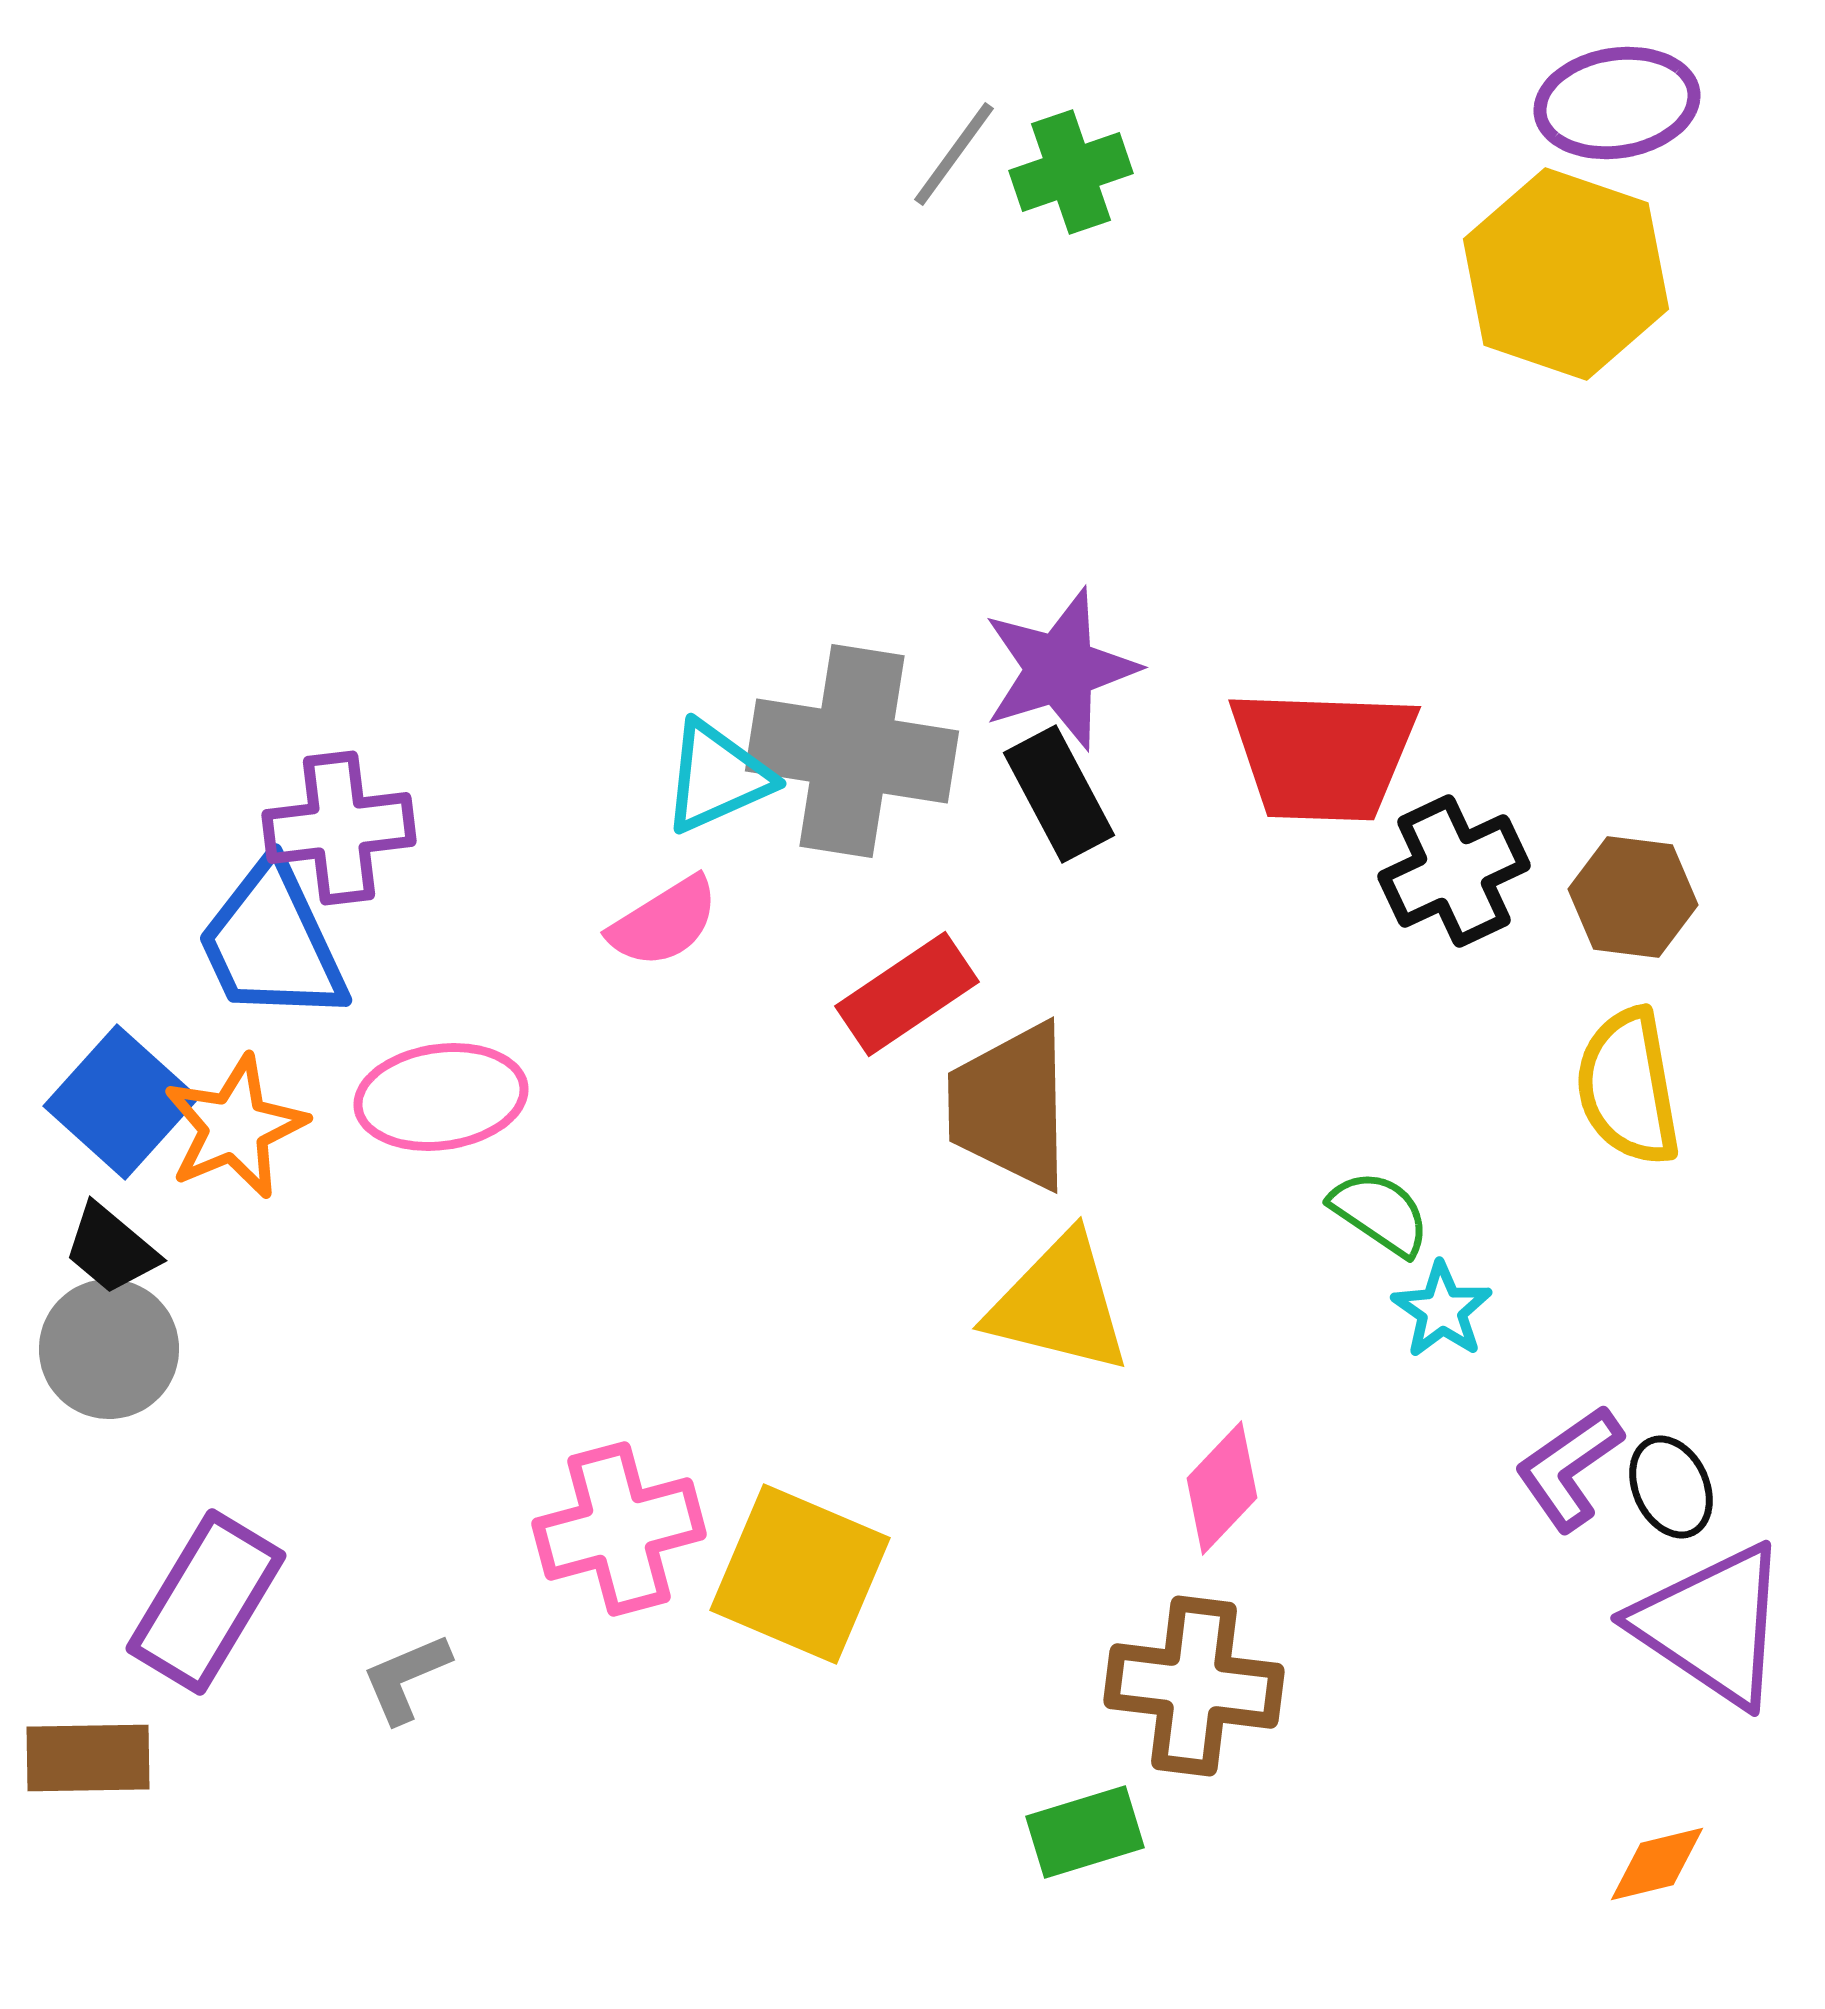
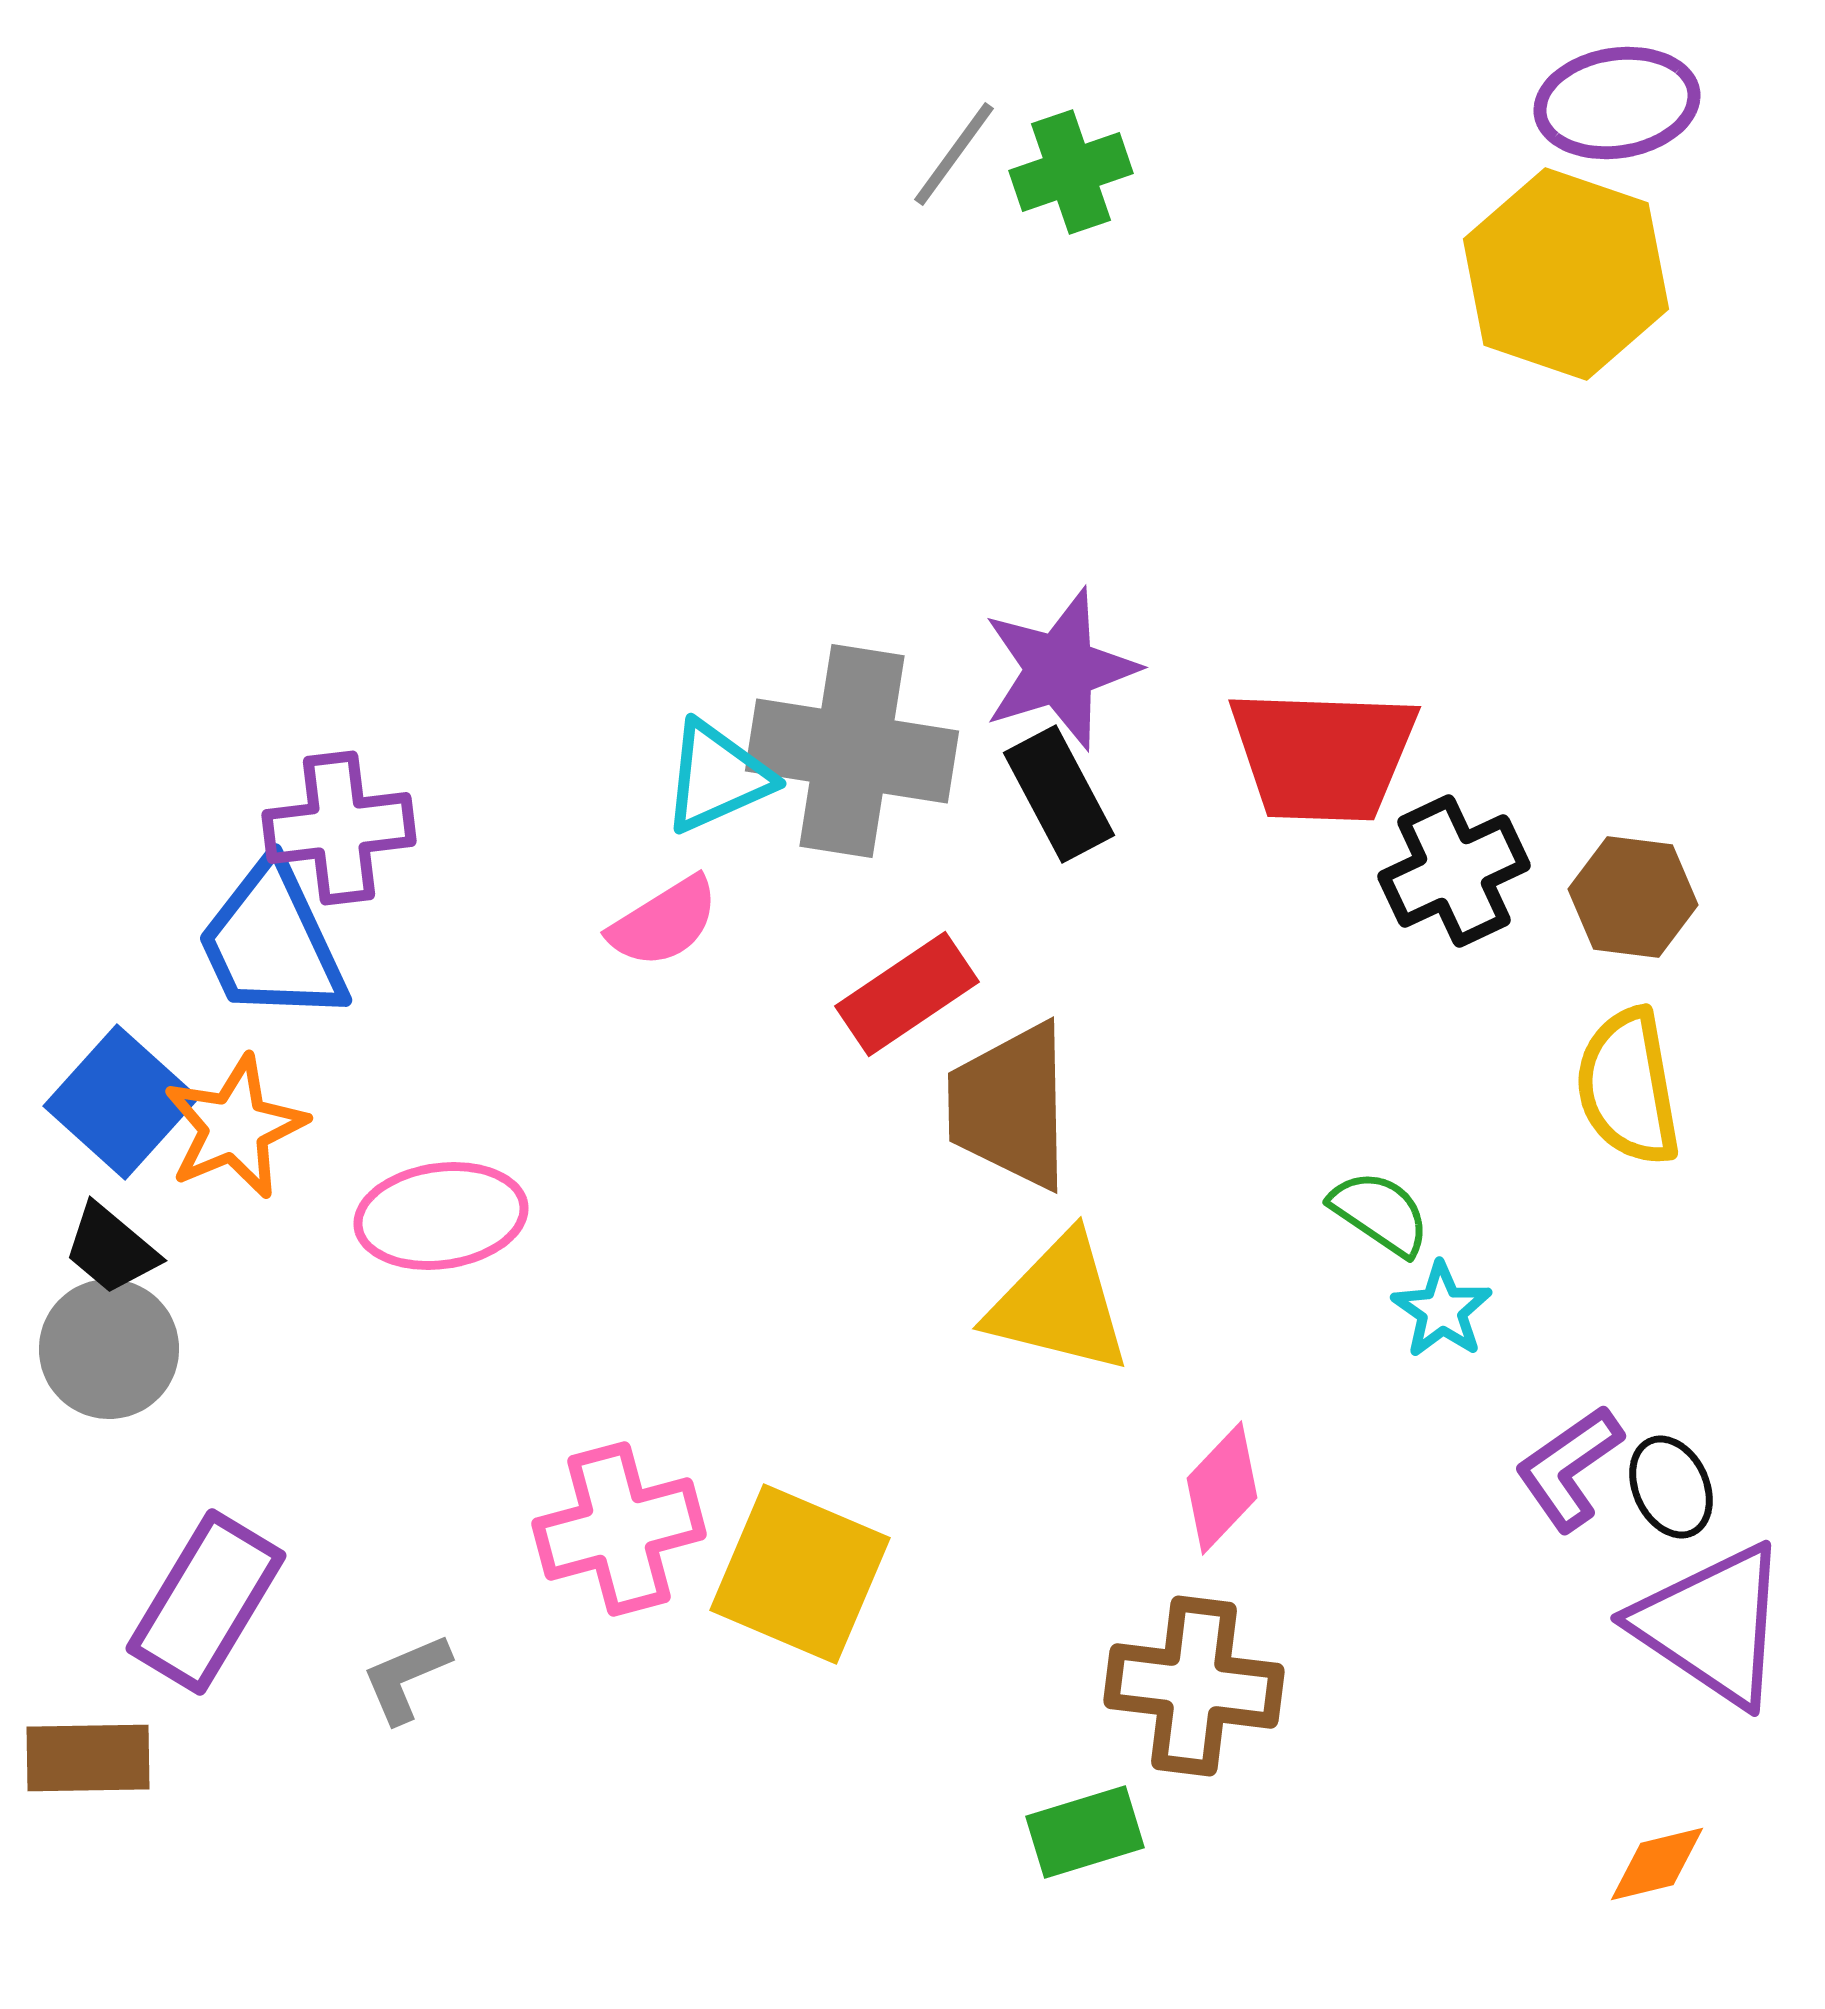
pink ellipse: moved 119 px down
